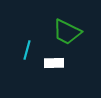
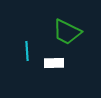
cyan line: moved 1 px down; rotated 18 degrees counterclockwise
